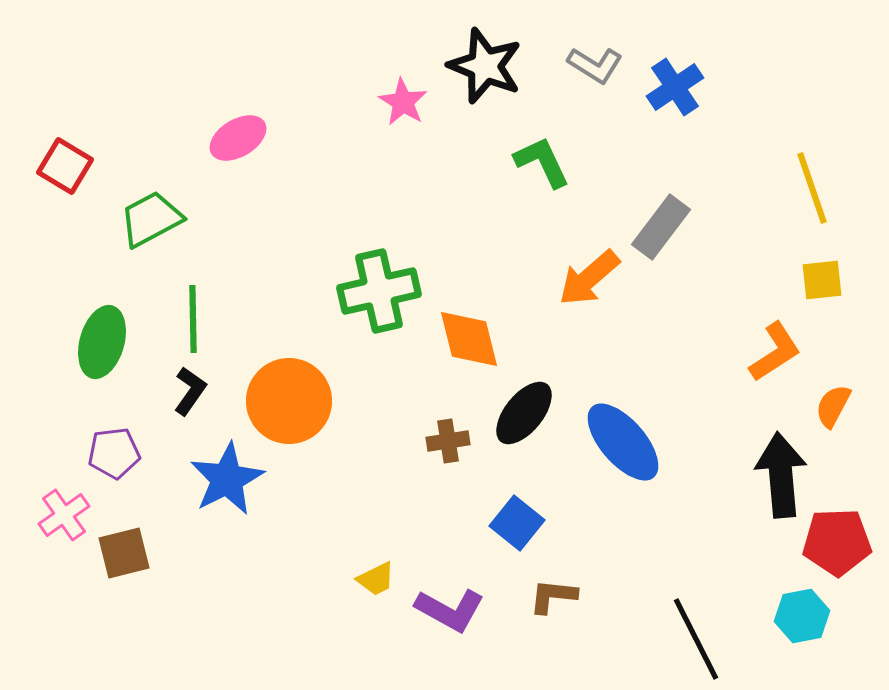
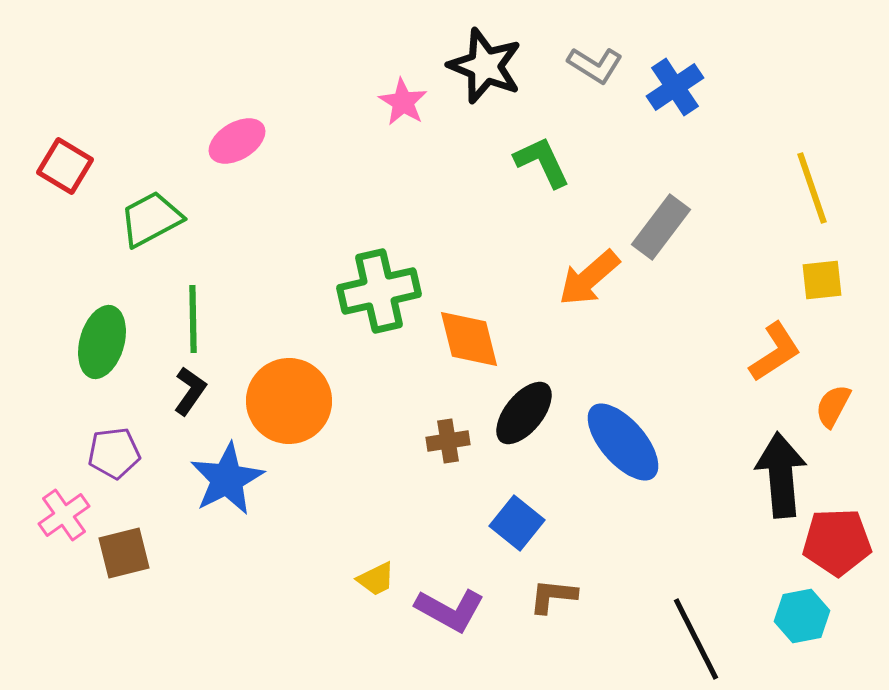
pink ellipse: moved 1 px left, 3 px down
